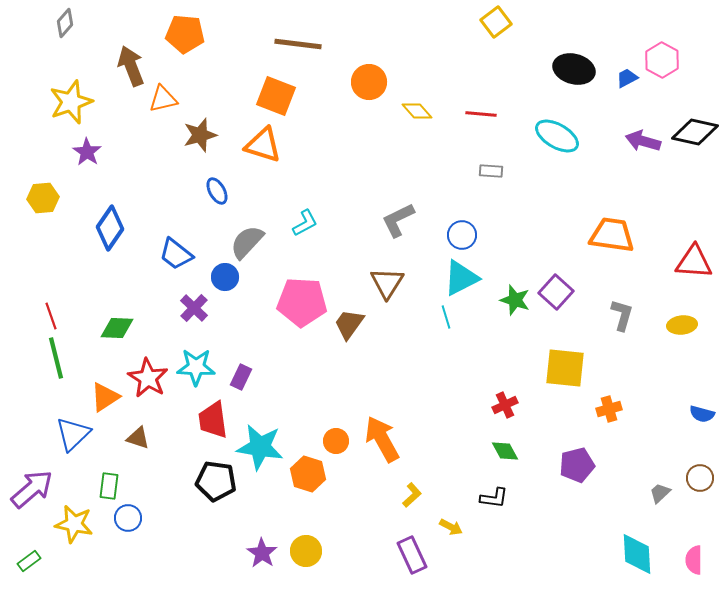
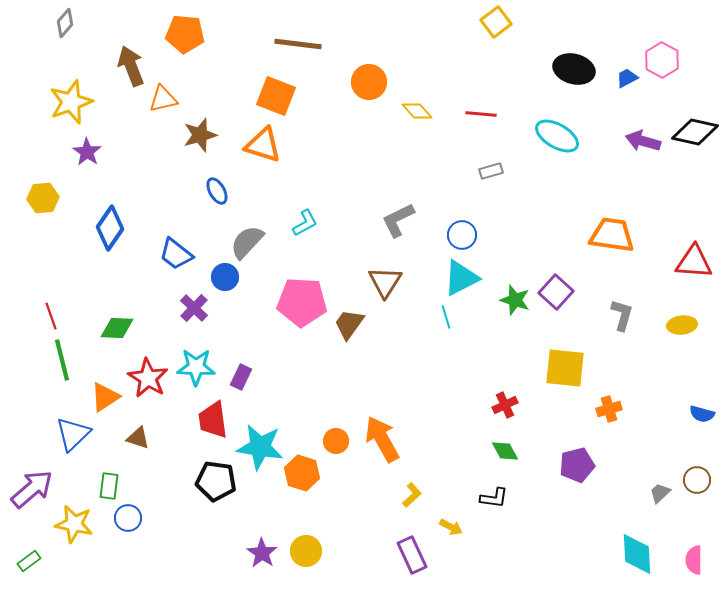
gray rectangle at (491, 171): rotated 20 degrees counterclockwise
brown triangle at (387, 283): moved 2 px left, 1 px up
green line at (56, 358): moved 6 px right, 2 px down
orange hexagon at (308, 474): moved 6 px left, 1 px up
brown circle at (700, 478): moved 3 px left, 2 px down
